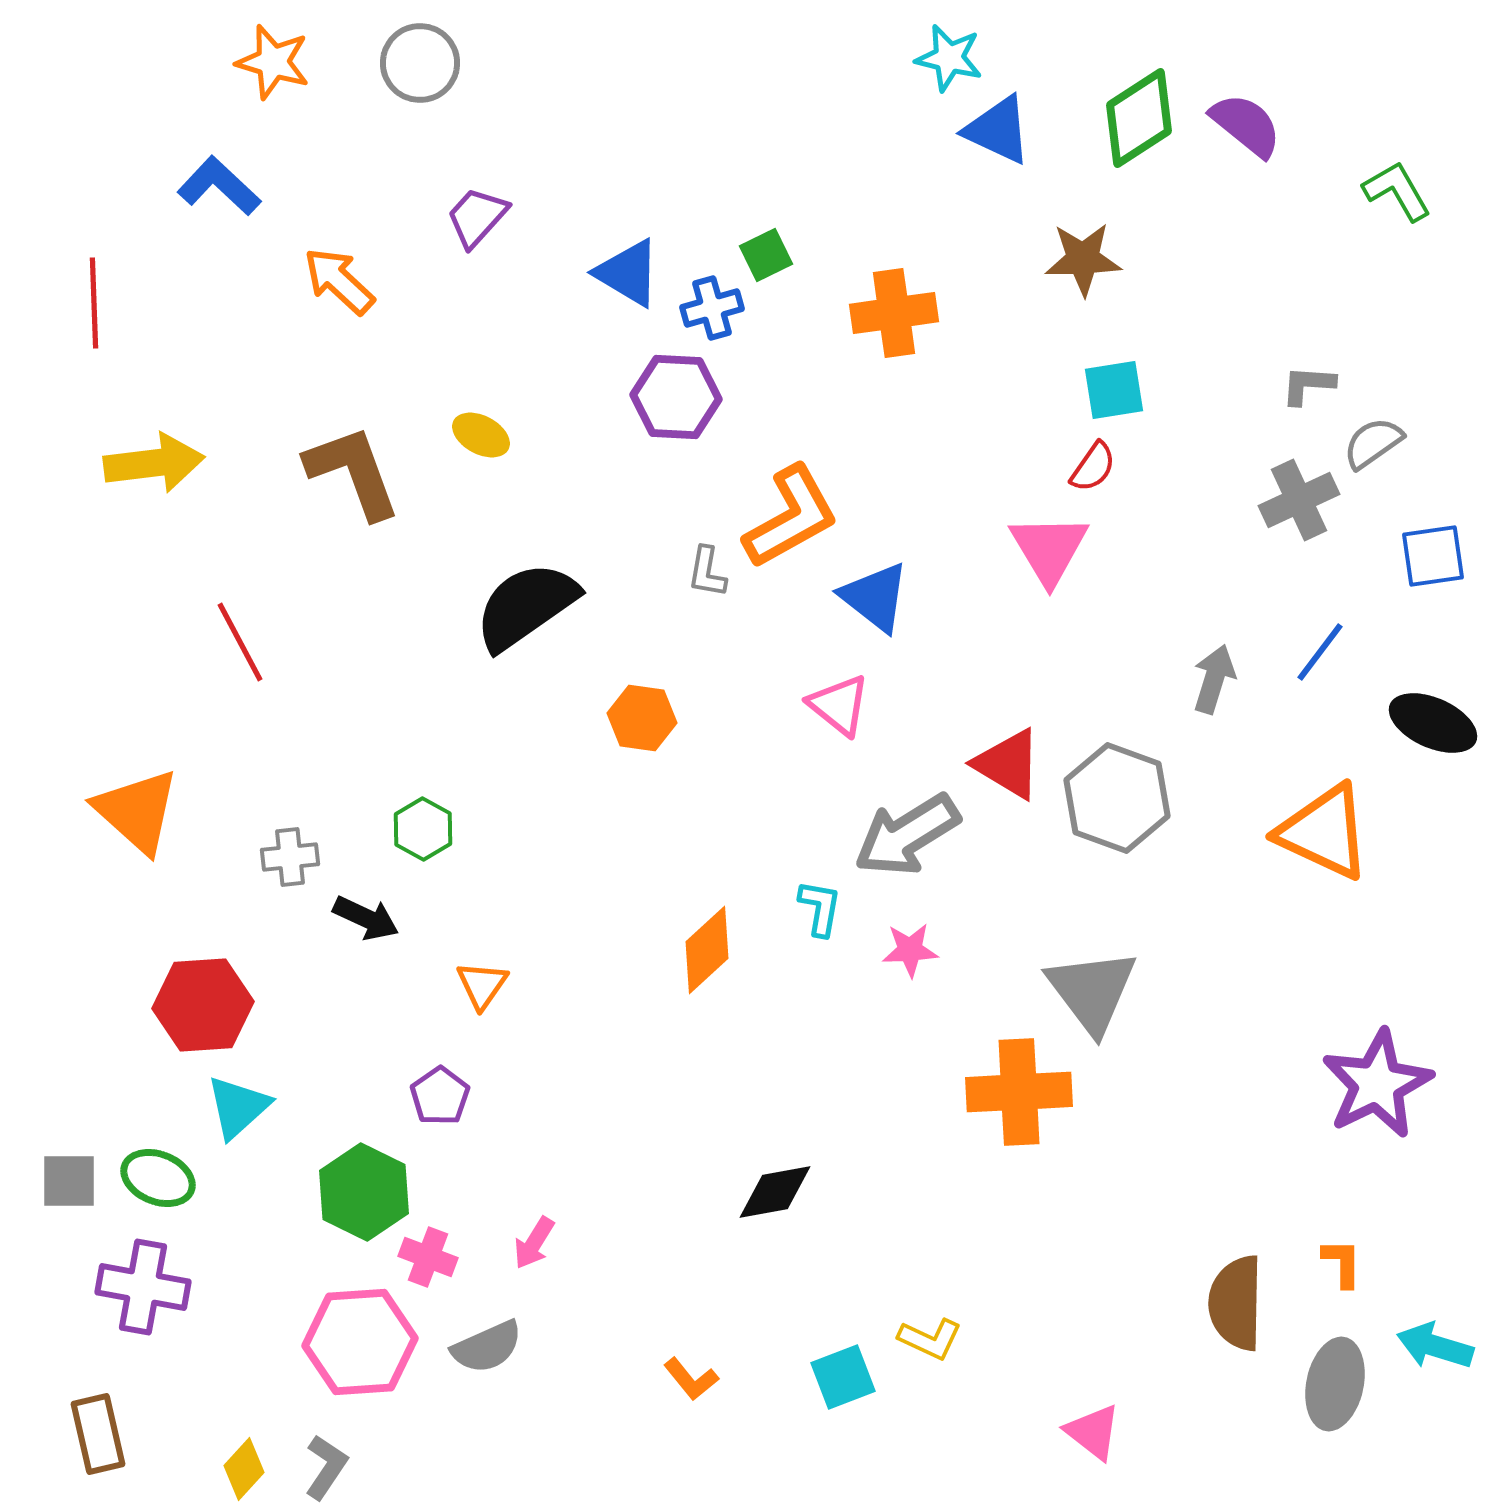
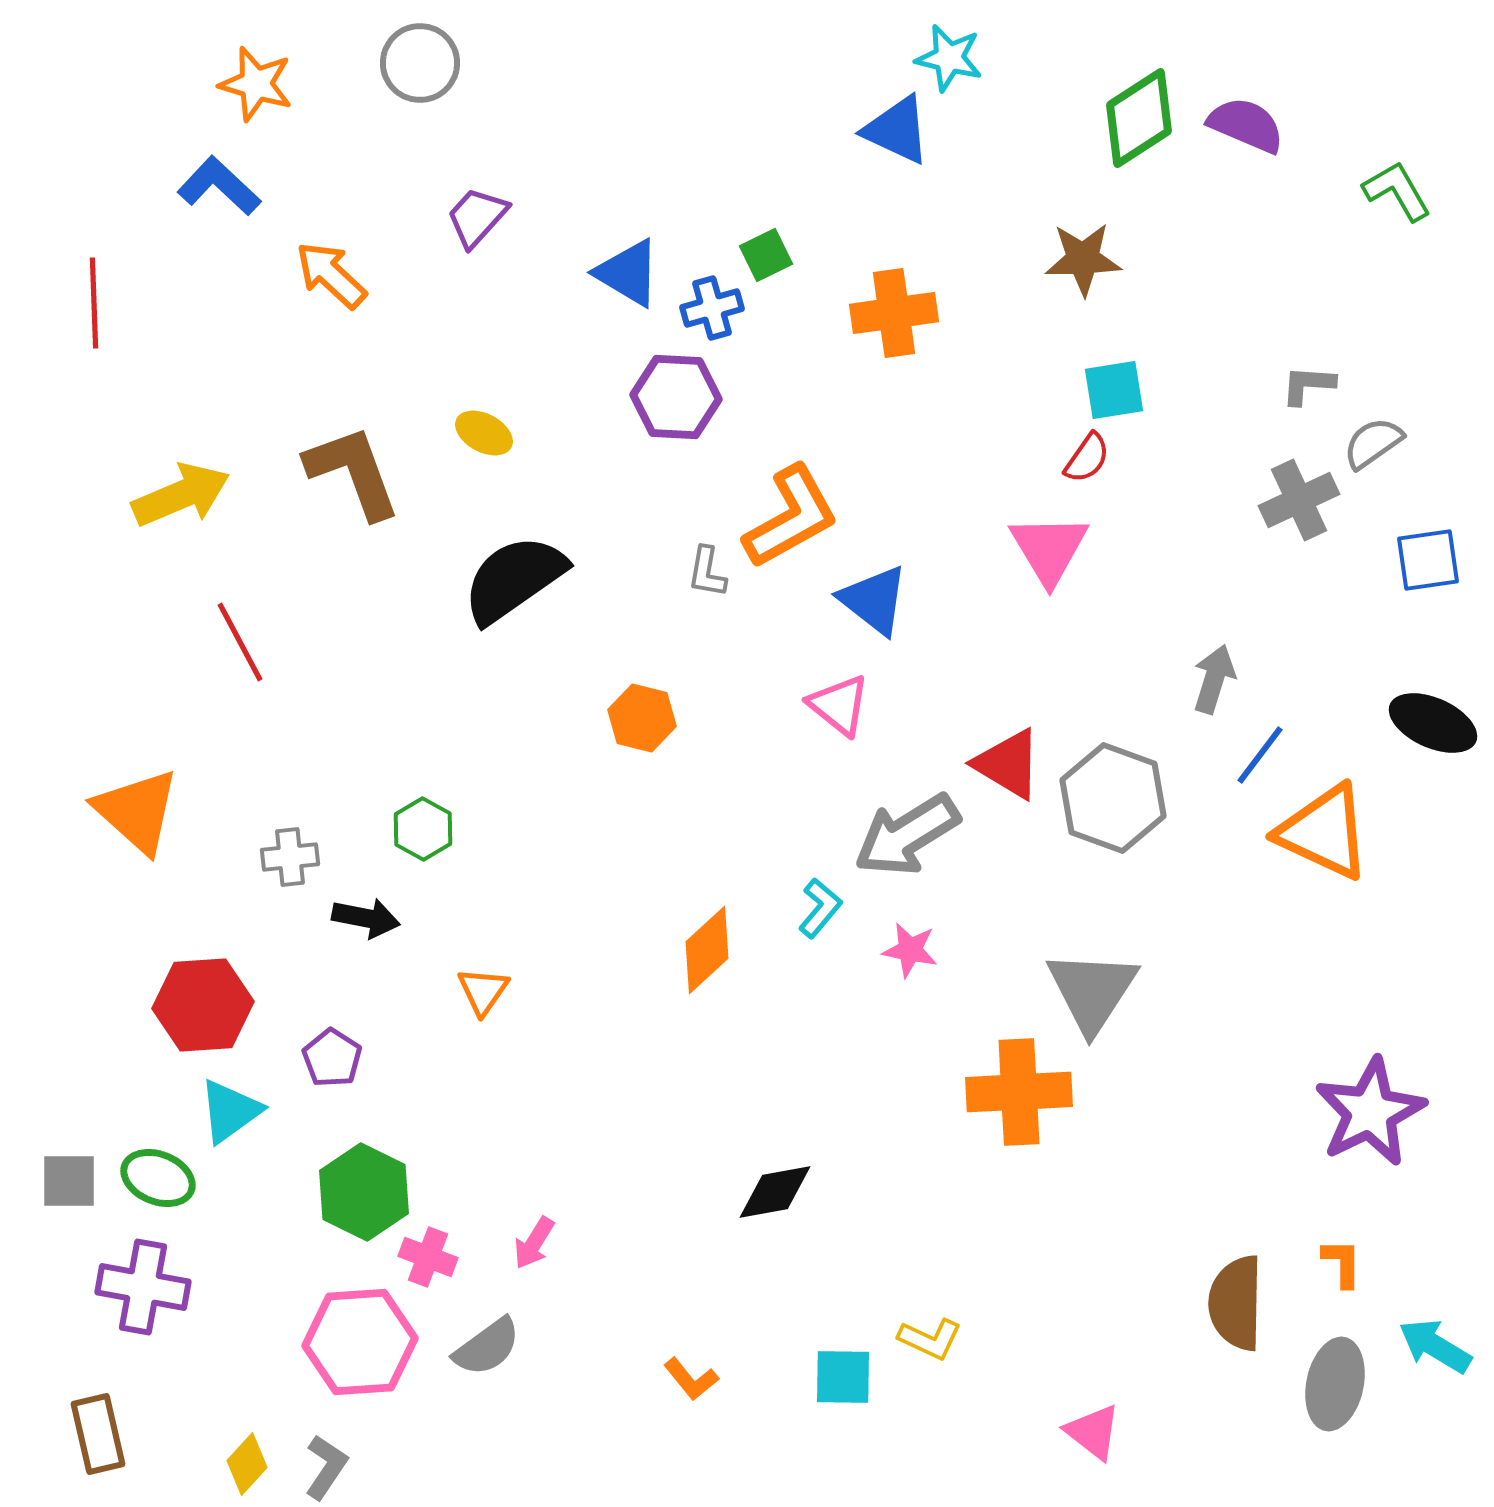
orange star at (273, 62): moved 17 px left, 22 px down
purple semicircle at (1246, 125): rotated 16 degrees counterclockwise
blue triangle at (998, 130): moved 101 px left
orange arrow at (339, 281): moved 8 px left, 6 px up
yellow ellipse at (481, 435): moved 3 px right, 2 px up
yellow arrow at (154, 463): moved 27 px right, 32 px down; rotated 16 degrees counterclockwise
red semicircle at (1093, 467): moved 6 px left, 9 px up
blue square at (1433, 556): moved 5 px left, 4 px down
blue triangle at (875, 597): moved 1 px left, 3 px down
black semicircle at (526, 606): moved 12 px left, 27 px up
blue line at (1320, 652): moved 60 px left, 103 px down
orange hexagon at (642, 718): rotated 6 degrees clockwise
gray hexagon at (1117, 798): moved 4 px left
cyan L-shape at (820, 908): rotated 30 degrees clockwise
black arrow at (366, 918): rotated 14 degrees counterclockwise
pink star at (910, 950): rotated 14 degrees clockwise
orange triangle at (482, 985): moved 1 px right, 6 px down
gray triangle at (1092, 991): rotated 10 degrees clockwise
purple star at (1377, 1084): moved 7 px left, 28 px down
purple pentagon at (440, 1096): moved 108 px left, 38 px up; rotated 4 degrees counterclockwise
cyan triangle at (238, 1107): moved 8 px left, 4 px down; rotated 6 degrees clockwise
cyan arrow at (1435, 1346): rotated 14 degrees clockwise
gray semicircle at (487, 1347): rotated 12 degrees counterclockwise
cyan square at (843, 1377): rotated 22 degrees clockwise
yellow diamond at (244, 1469): moved 3 px right, 5 px up
